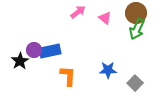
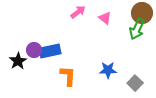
brown circle: moved 6 px right
black star: moved 2 px left
